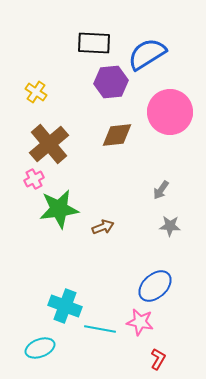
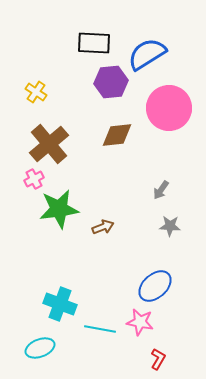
pink circle: moved 1 px left, 4 px up
cyan cross: moved 5 px left, 2 px up
